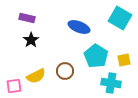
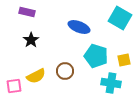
purple rectangle: moved 6 px up
cyan pentagon: rotated 15 degrees counterclockwise
